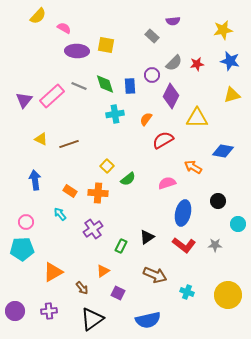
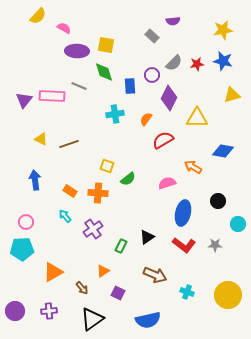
blue star at (230, 61): moved 7 px left
green diamond at (105, 84): moved 1 px left, 12 px up
pink rectangle at (52, 96): rotated 45 degrees clockwise
purple diamond at (171, 96): moved 2 px left, 2 px down
yellow square at (107, 166): rotated 24 degrees counterclockwise
cyan arrow at (60, 214): moved 5 px right, 2 px down
